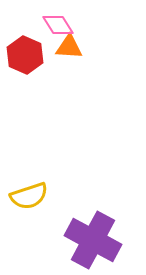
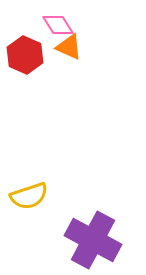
orange triangle: rotated 20 degrees clockwise
